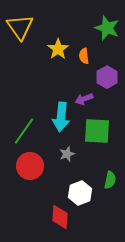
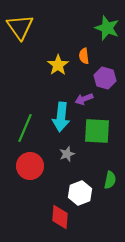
yellow star: moved 16 px down
purple hexagon: moved 2 px left, 1 px down; rotated 15 degrees counterclockwise
green line: moved 1 px right, 3 px up; rotated 12 degrees counterclockwise
